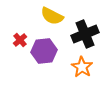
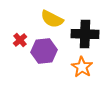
yellow semicircle: moved 3 px down
black cross: rotated 24 degrees clockwise
